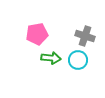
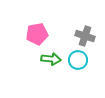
green arrow: moved 1 px down
